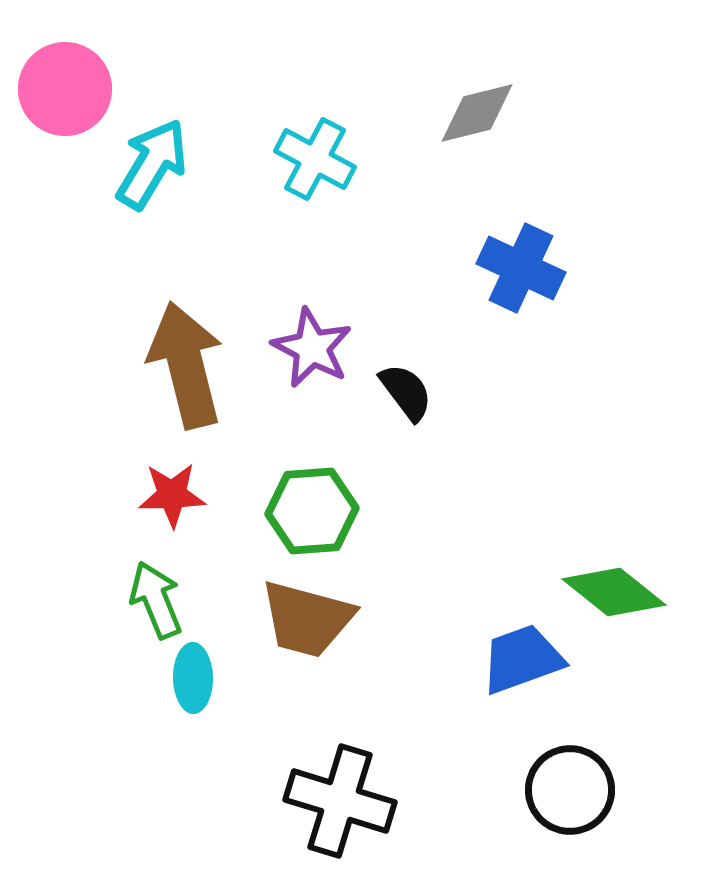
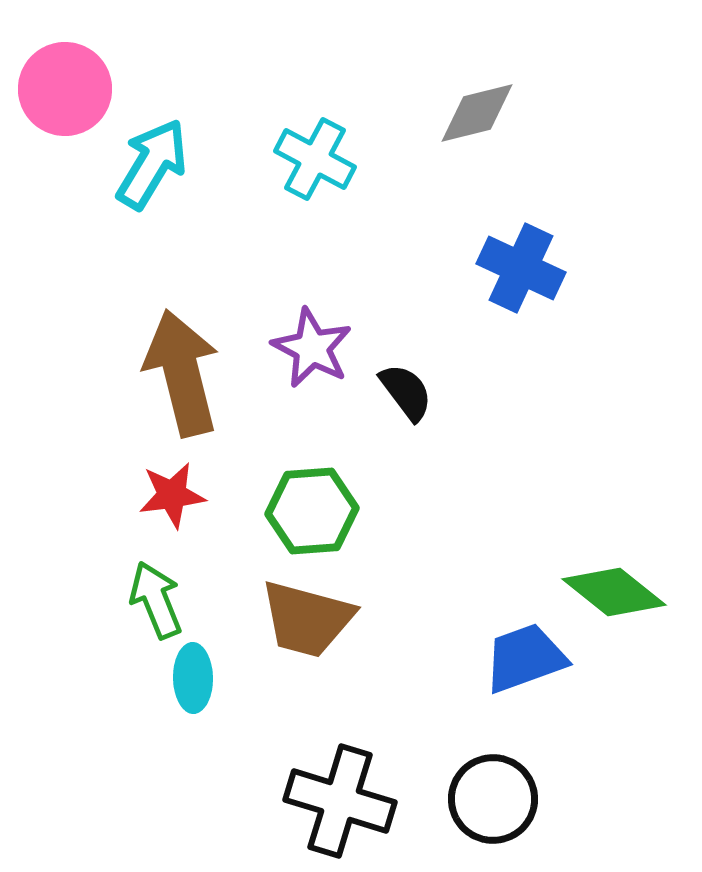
brown arrow: moved 4 px left, 8 px down
red star: rotated 6 degrees counterclockwise
blue trapezoid: moved 3 px right, 1 px up
black circle: moved 77 px left, 9 px down
